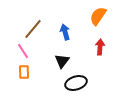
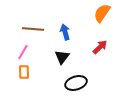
orange semicircle: moved 4 px right, 3 px up
brown line: rotated 55 degrees clockwise
red arrow: rotated 42 degrees clockwise
pink line: moved 1 px down; rotated 63 degrees clockwise
black triangle: moved 4 px up
